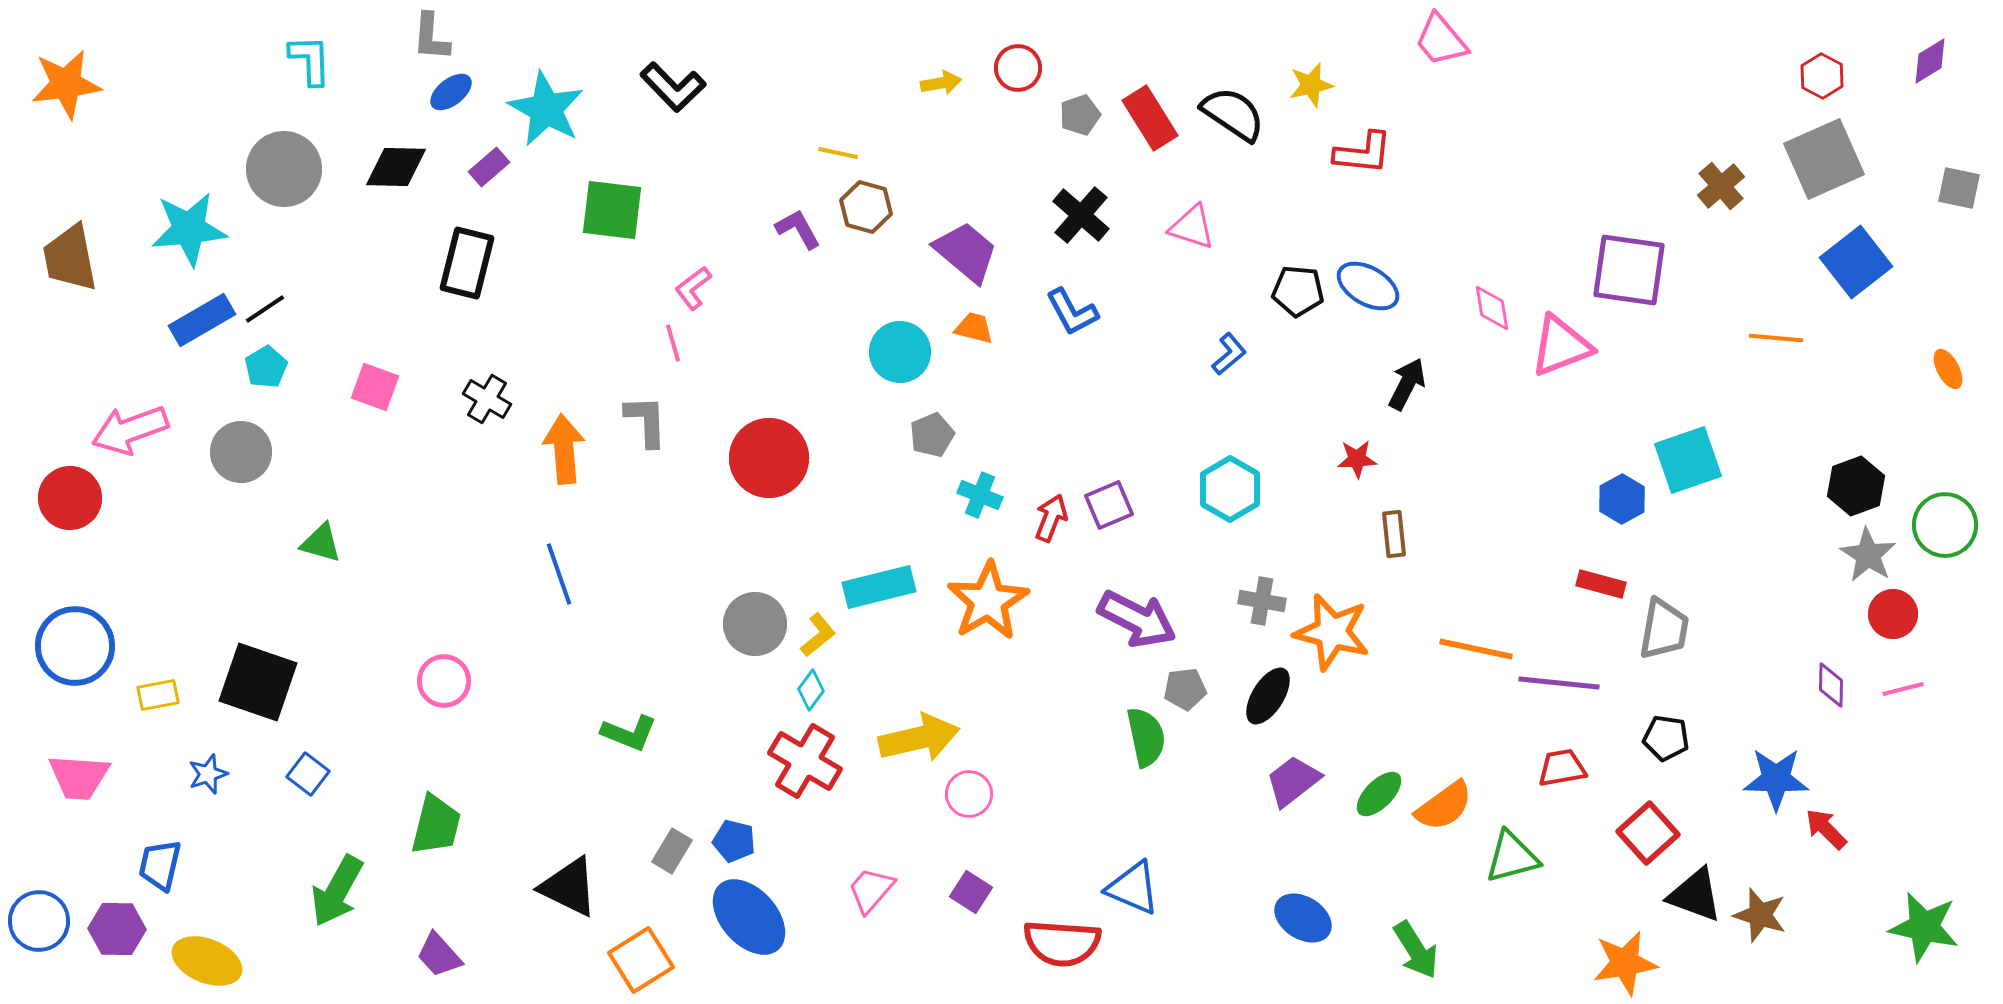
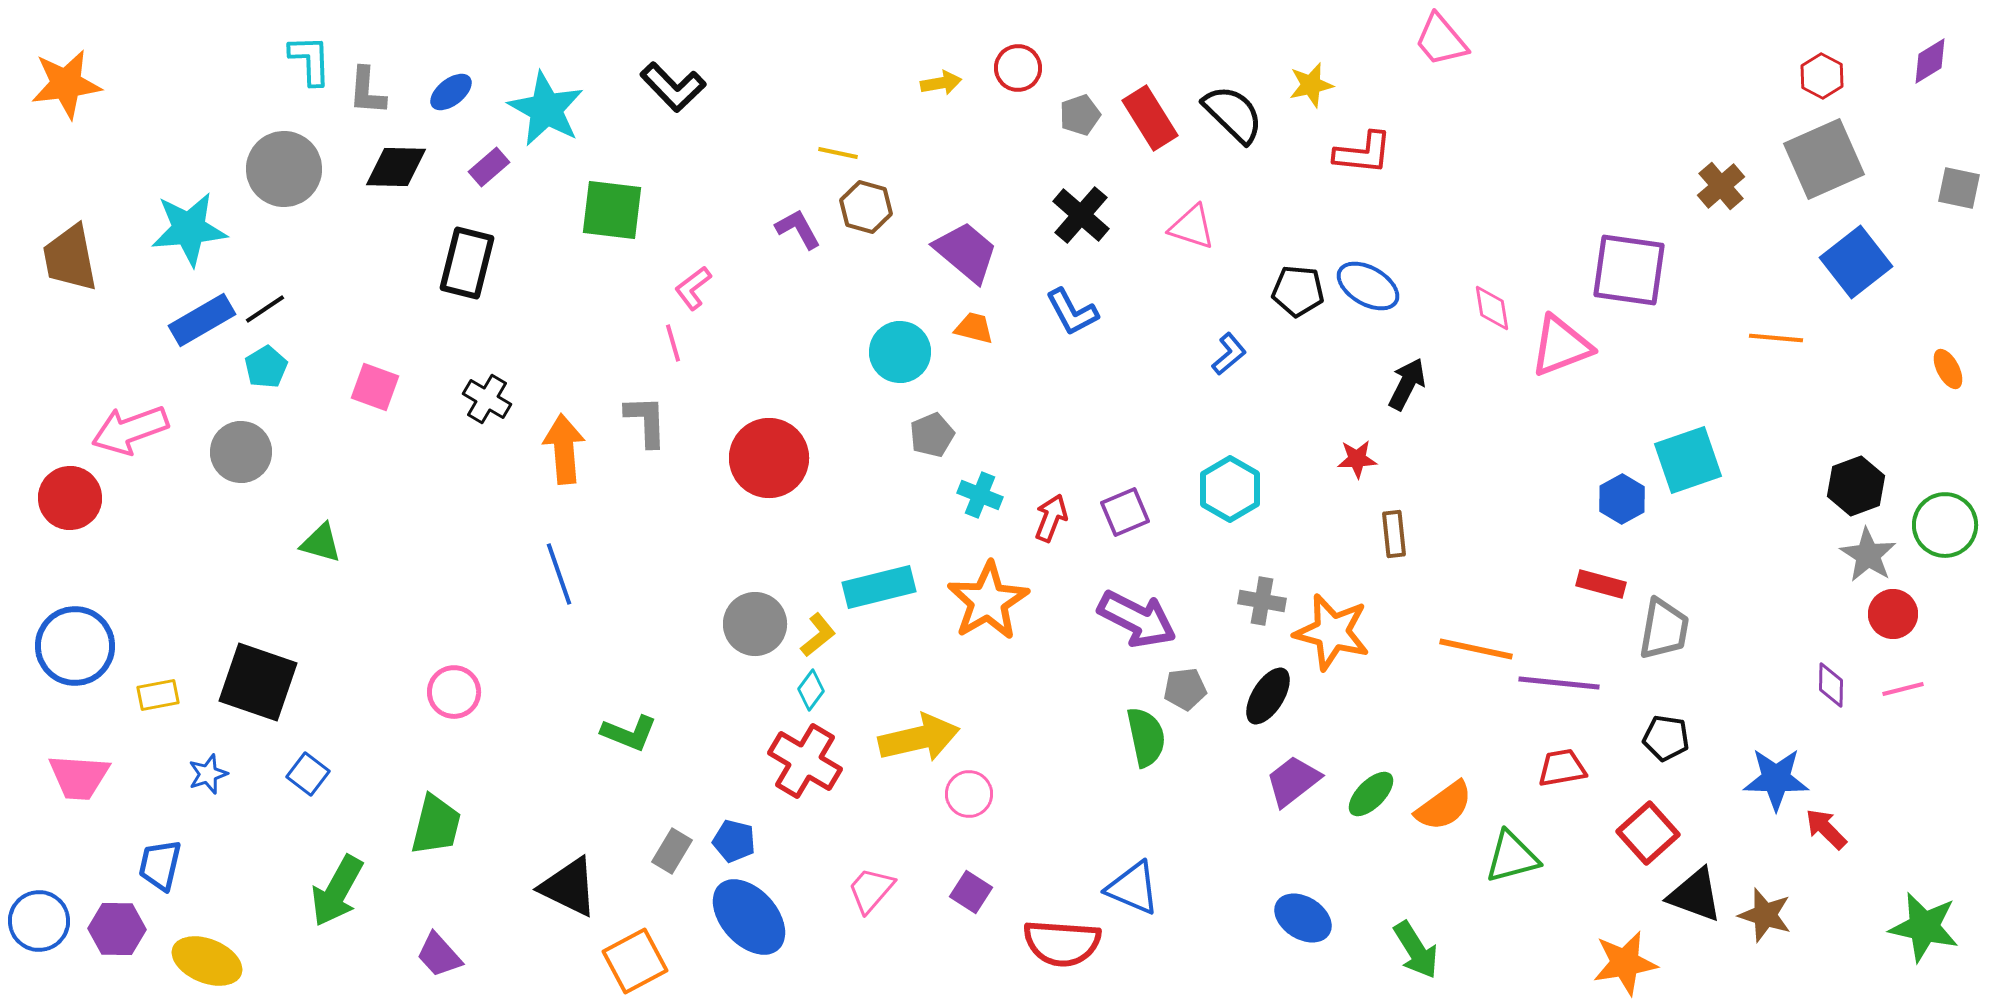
gray L-shape at (431, 37): moved 64 px left, 54 px down
black semicircle at (1233, 114): rotated 10 degrees clockwise
purple square at (1109, 505): moved 16 px right, 7 px down
pink circle at (444, 681): moved 10 px right, 11 px down
green ellipse at (1379, 794): moved 8 px left
brown star at (1760, 915): moved 5 px right
orange square at (641, 960): moved 6 px left, 1 px down; rotated 4 degrees clockwise
